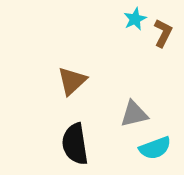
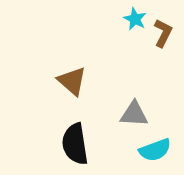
cyan star: rotated 20 degrees counterclockwise
brown triangle: rotated 36 degrees counterclockwise
gray triangle: rotated 16 degrees clockwise
cyan semicircle: moved 2 px down
